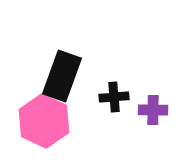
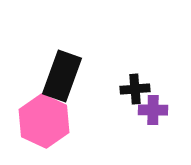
black cross: moved 21 px right, 8 px up
